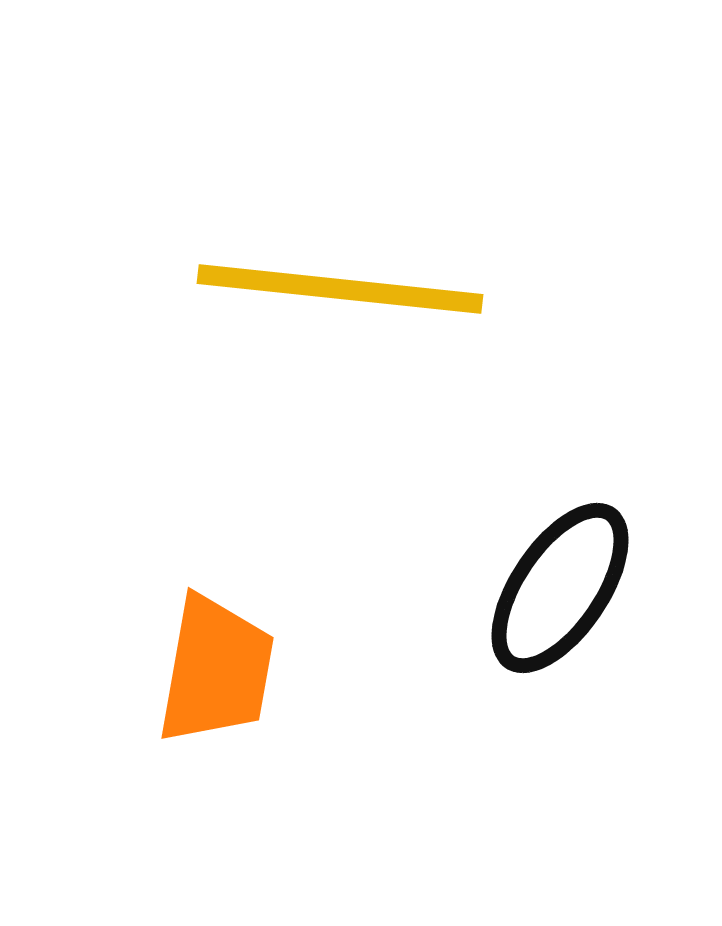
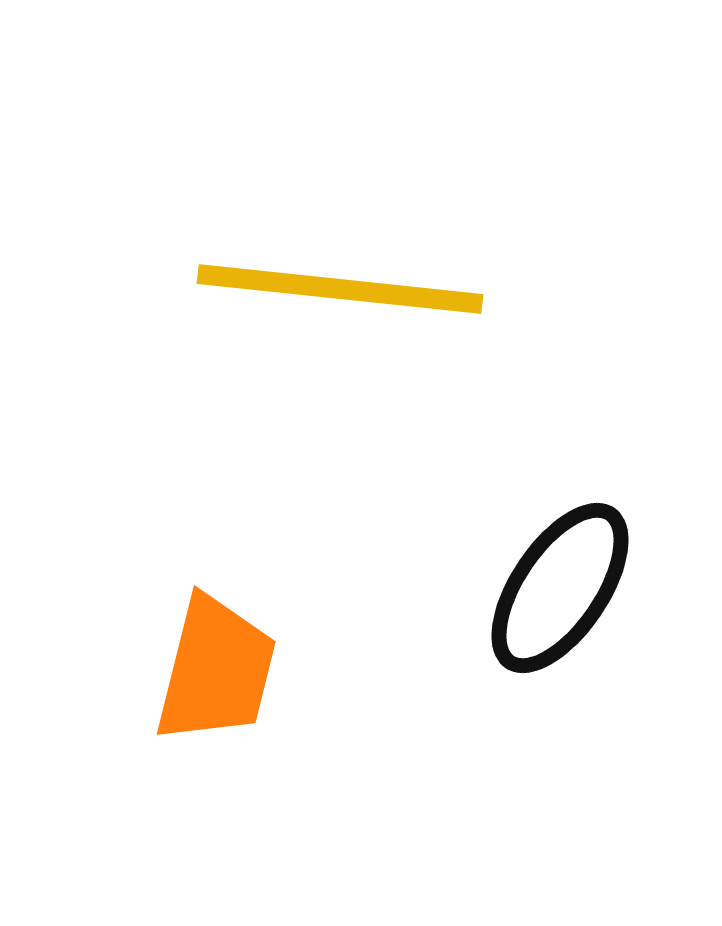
orange trapezoid: rotated 4 degrees clockwise
